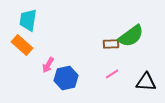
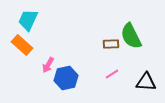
cyan trapezoid: rotated 15 degrees clockwise
green semicircle: rotated 100 degrees clockwise
